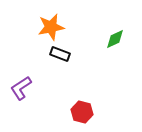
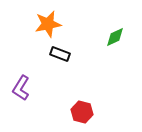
orange star: moved 3 px left, 3 px up
green diamond: moved 2 px up
purple L-shape: rotated 25 degrees counterclockwise
